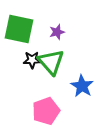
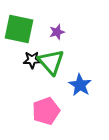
blue star: moved 2 px left, 1 px up
